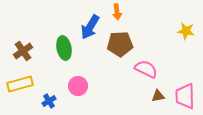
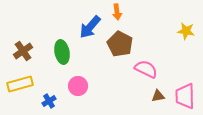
blue arrow: rotated 10 degrees clockwise
brown pentagon: rotated 30 degrees clockwise
green ellipse: moved 2 px left, 4 px down
